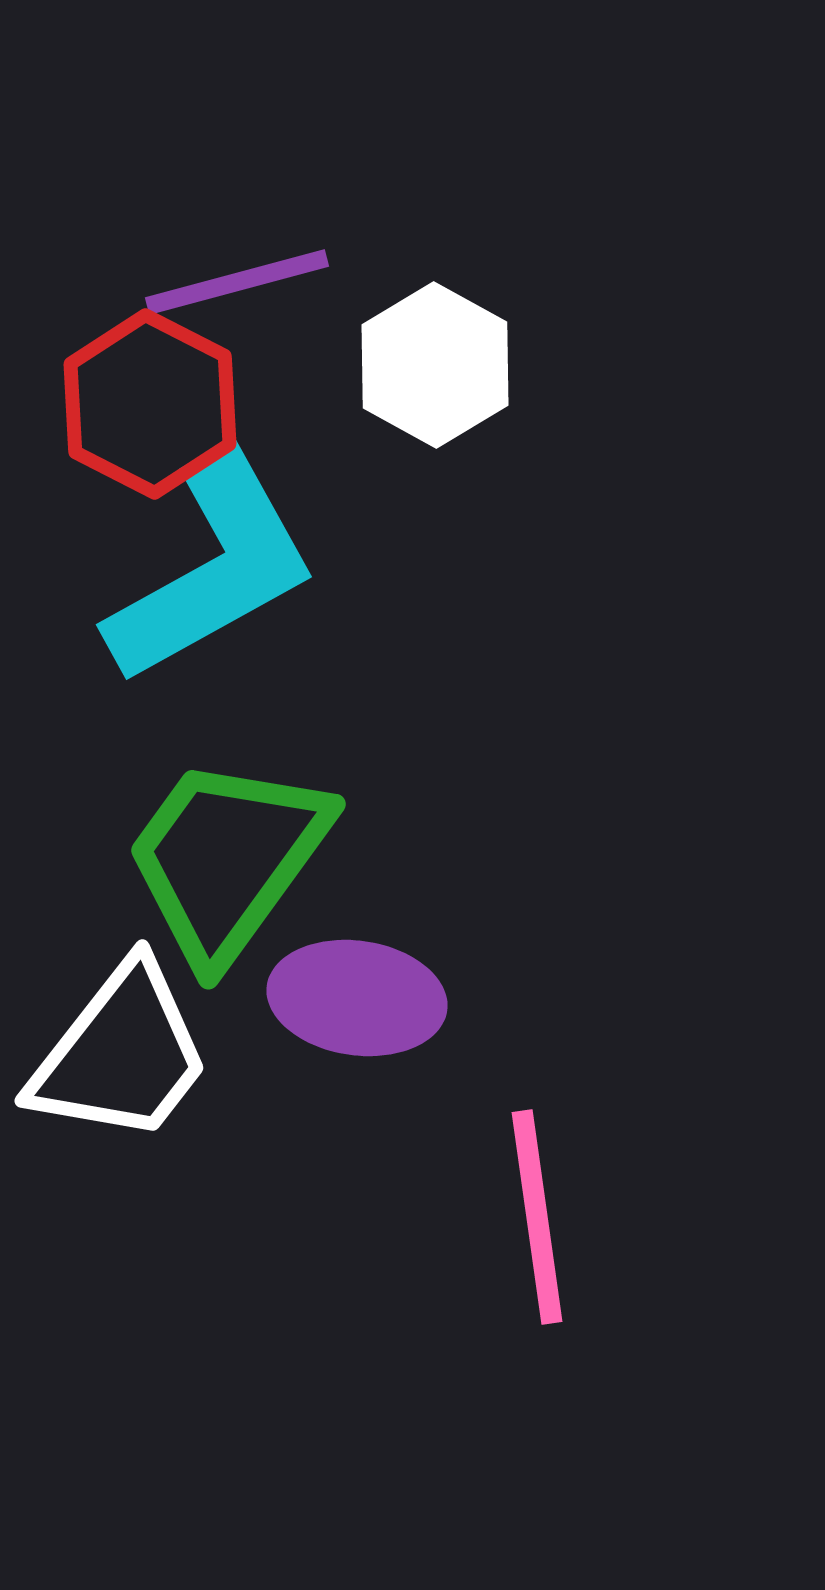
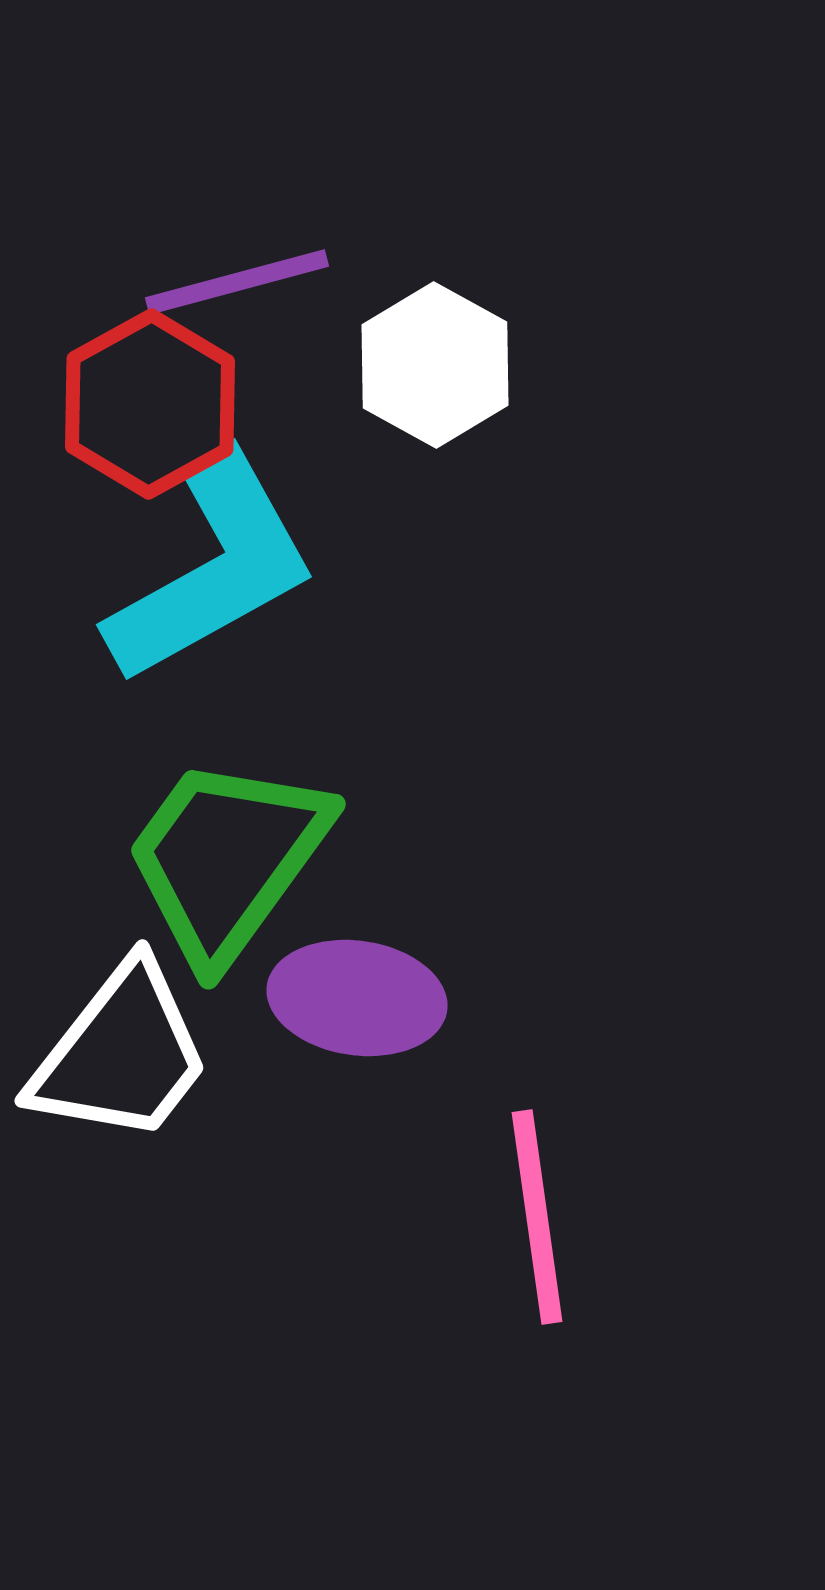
red hexagon: rotated 4 degrees clockwise
